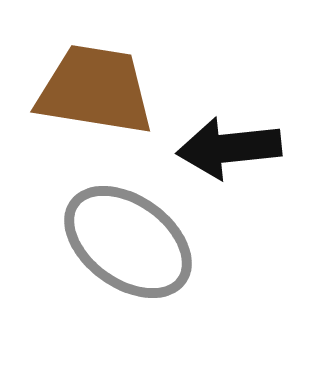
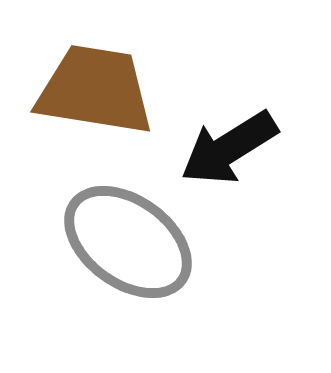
black arrow: rotated 26 degrees counterclockwise
